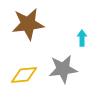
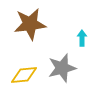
brown star: moved 2 px right
gray star: moved 1 px left, 1 px up; rotated 8 degrees counterclockwise
